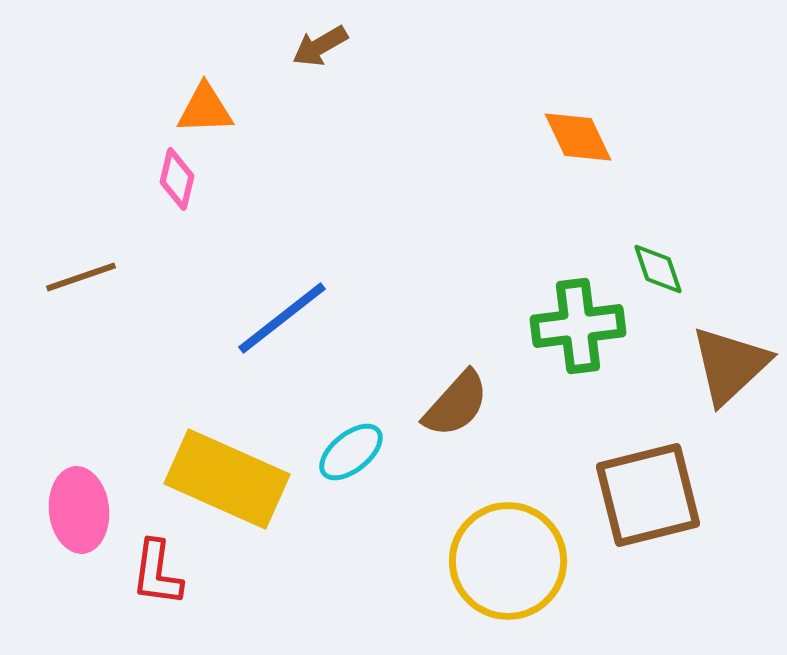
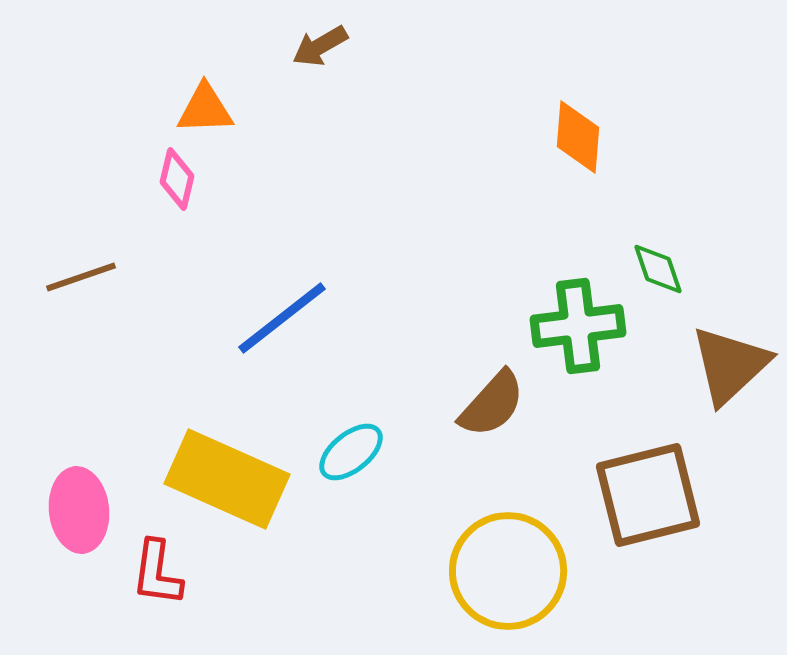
orange diamond: rotated 30 degrees clockwise
brown semicircle: moved 36 px right
yellow circle: moved 10 px down
